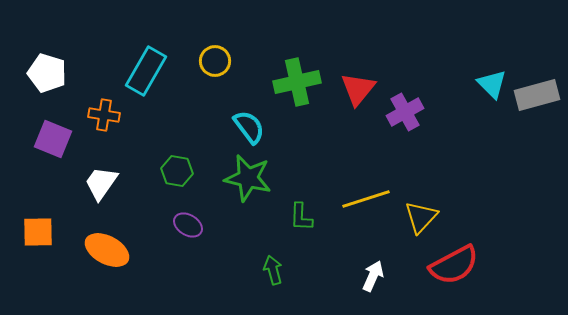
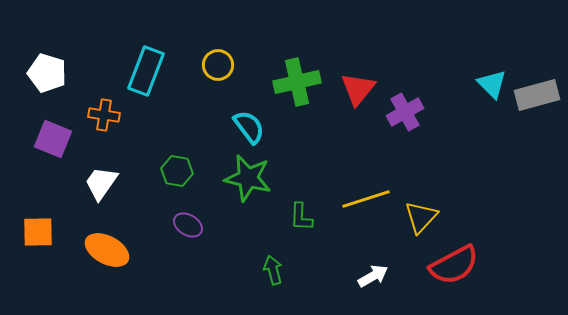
yellow circle: moved 3 px right, 4 px down
cyan rectangle: rotated 9 degrees counterclockwise
white arrow: rotated 36 degrees clockwise
